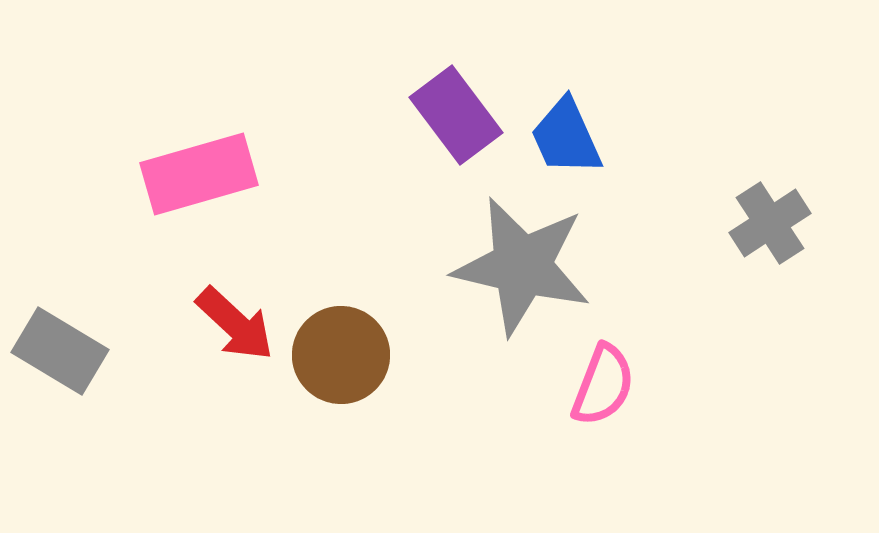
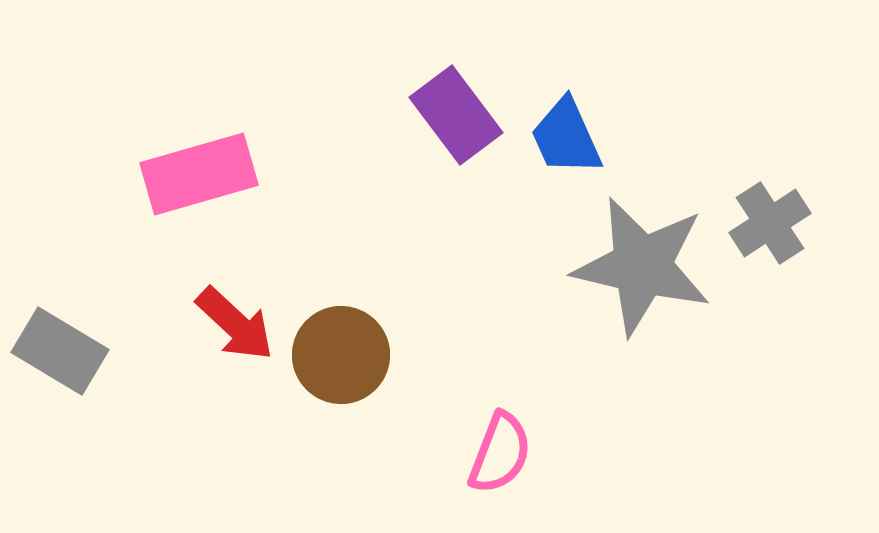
gray star: moved 120 px right
pink semicircle: moved 103 px left, 68 px down
